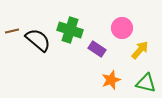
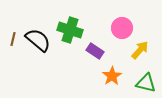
brown line: moved 1 px right, 8 px down; rotated 64 degrees counterclockwise
purple rectangle: moved 2 px left, 2 px down
orange star: moved 1 px right, 4 px up; rotated 12 degrees counterclockwise
